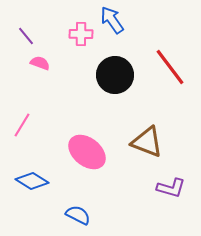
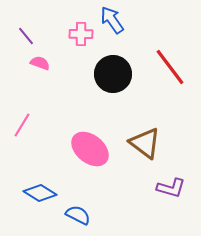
black circle: moved 2 px left, 1 px up
brown triangle: moved 2 px left, 1 px down; rotated 16 degrees clockwise
pink ellipse: moved 3 px right, 3 px up
blue diamond: moved 8 px right, 12 px down
